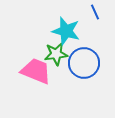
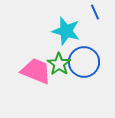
green star: moved 3 px right, 10 px down; rotated 30 degrees counterclockwise
blue circle: moved 1 px up
